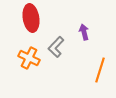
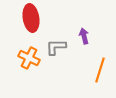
purple arrow: moved 4 px down
gray L-shape: rotated 45 degrees clockwise
